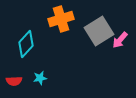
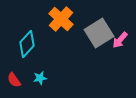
orange cross: rotated 30 degrees counterclockwise
gray square: moved 2 px down
cyan diamond: moved 1 px right
red semicircle: moved 1 px up; rotated 56 degrees clockwise
